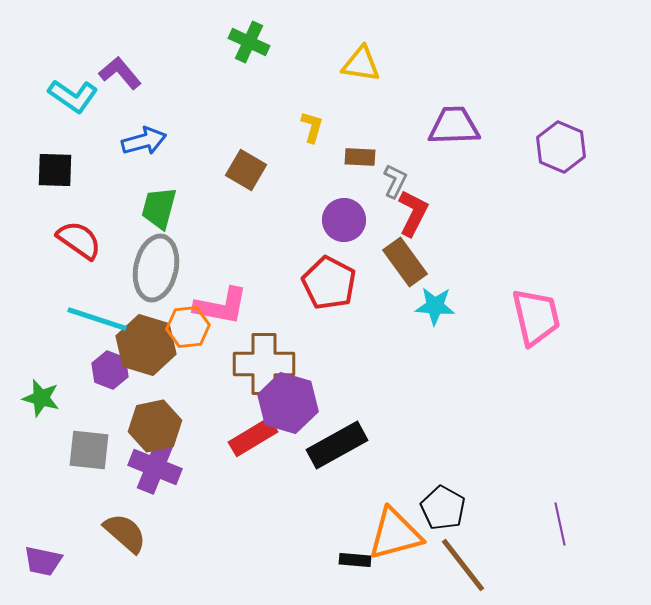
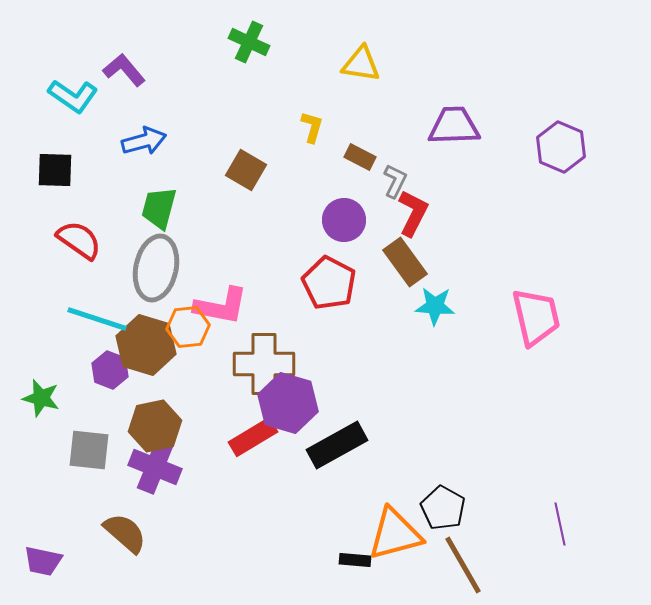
purple L-shape at (120, 73): moved 4 px right, 3 px up
brown rectangle at (360, 157): rotated 24 degrees clockwise
brown line at (463, 565): rotated 8 degrees clockwise
